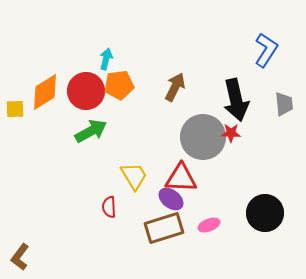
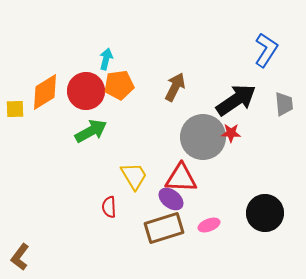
black arrow: rotated 111 degrees counterclockwise
